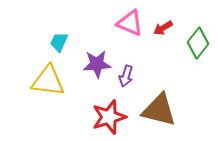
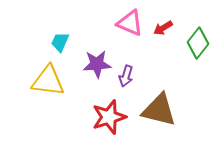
cyan trapezoid: moved 1 px right
